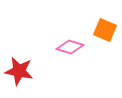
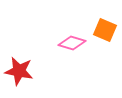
pink diamond: moved 2 px right, 4 px up
